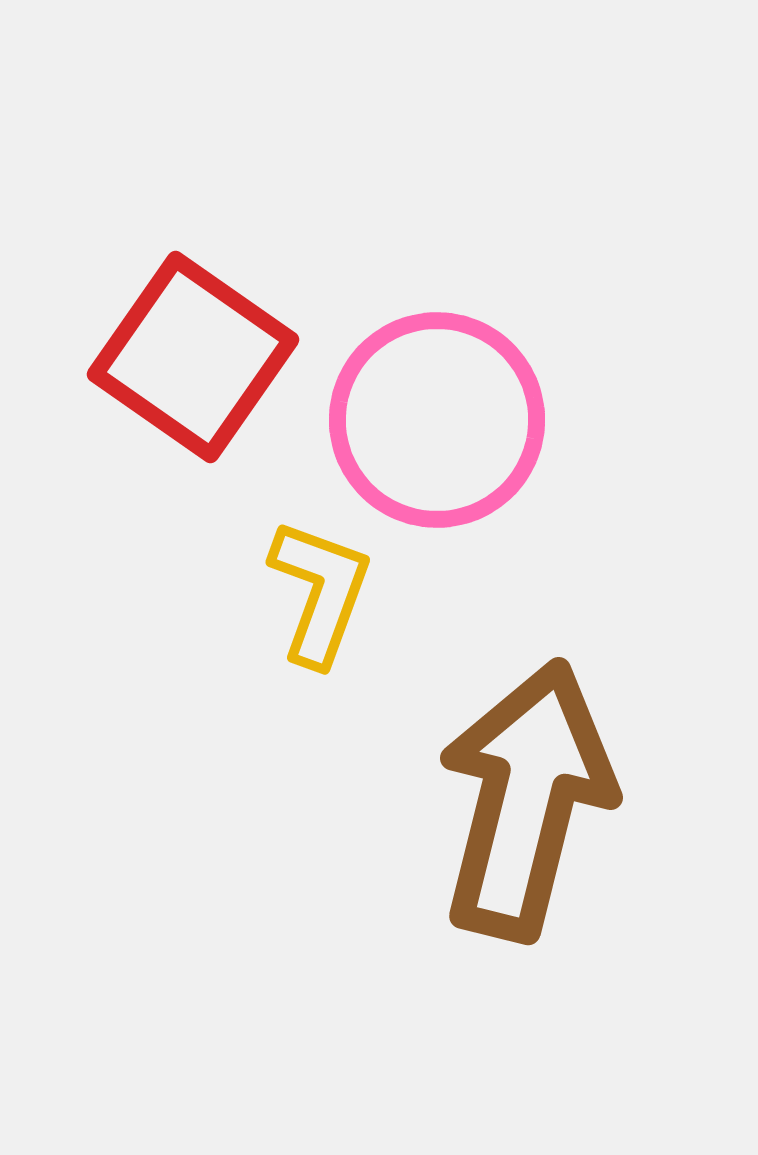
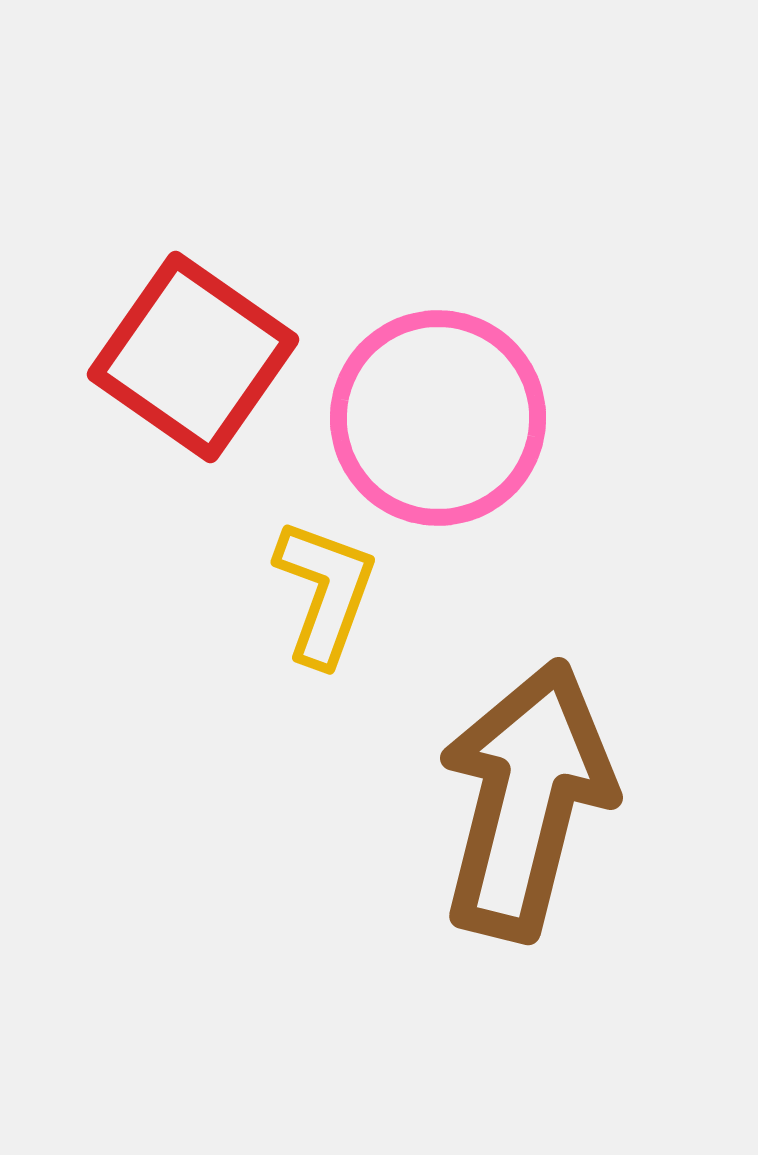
pink circle: moved 1 px right, 2 px up
yellow L-shape: moved 5 px right
